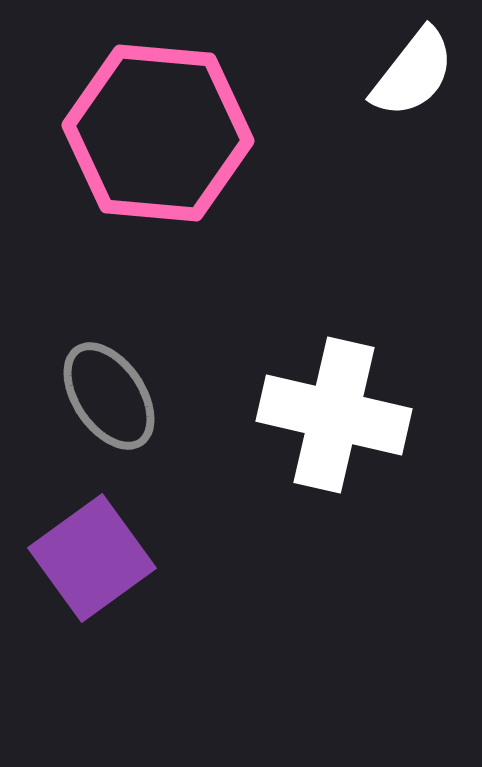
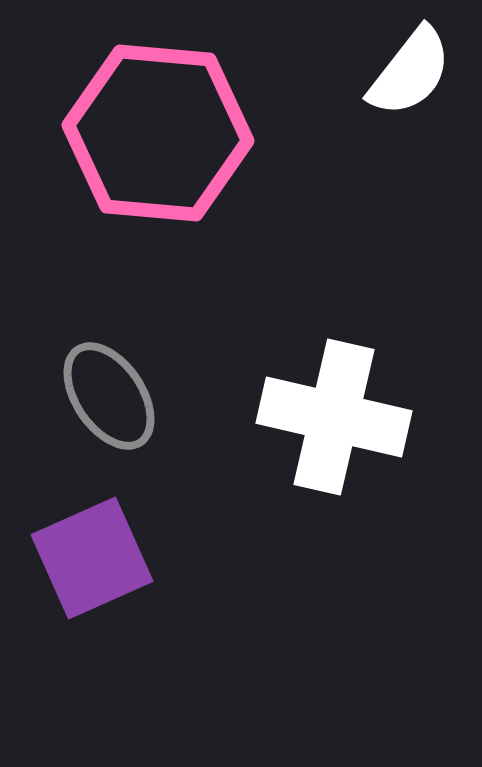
white semicircle: moved 3 px left, 1 px up
white cross: moved 2 px down
purple square: rotated 12 degrees clockwise
